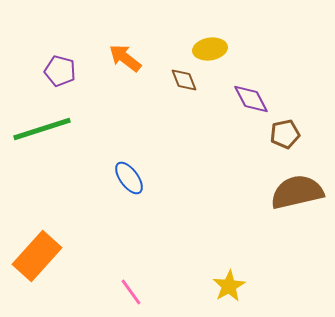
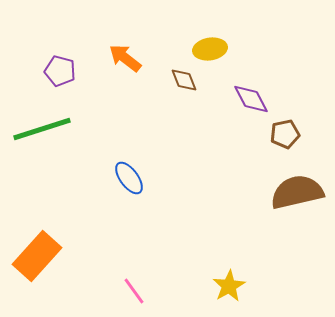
pink line: moved 3 px right, 1 px up
